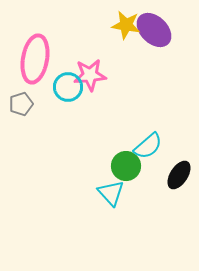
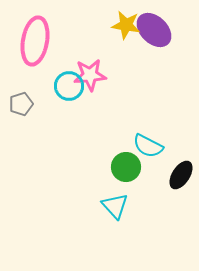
pink ellipse: moved 18 px up
cyan circle: moved 1 px right, 1 px up
cyan semicircle: rotated 68 degrees clockwise
green circle: moved 1 px down
black ellipse: moved 2 px right
cyan triangle: moved 4 px right, 13 px down
